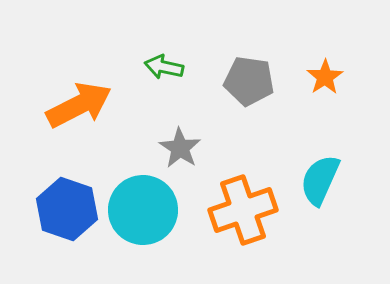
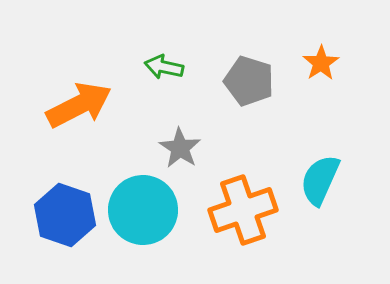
orange star: moved 4 px left, 14 px up
gray pentagon: rotated 9 degrees clockwise
blue hexagon: moved 2 px left, 6 px down
